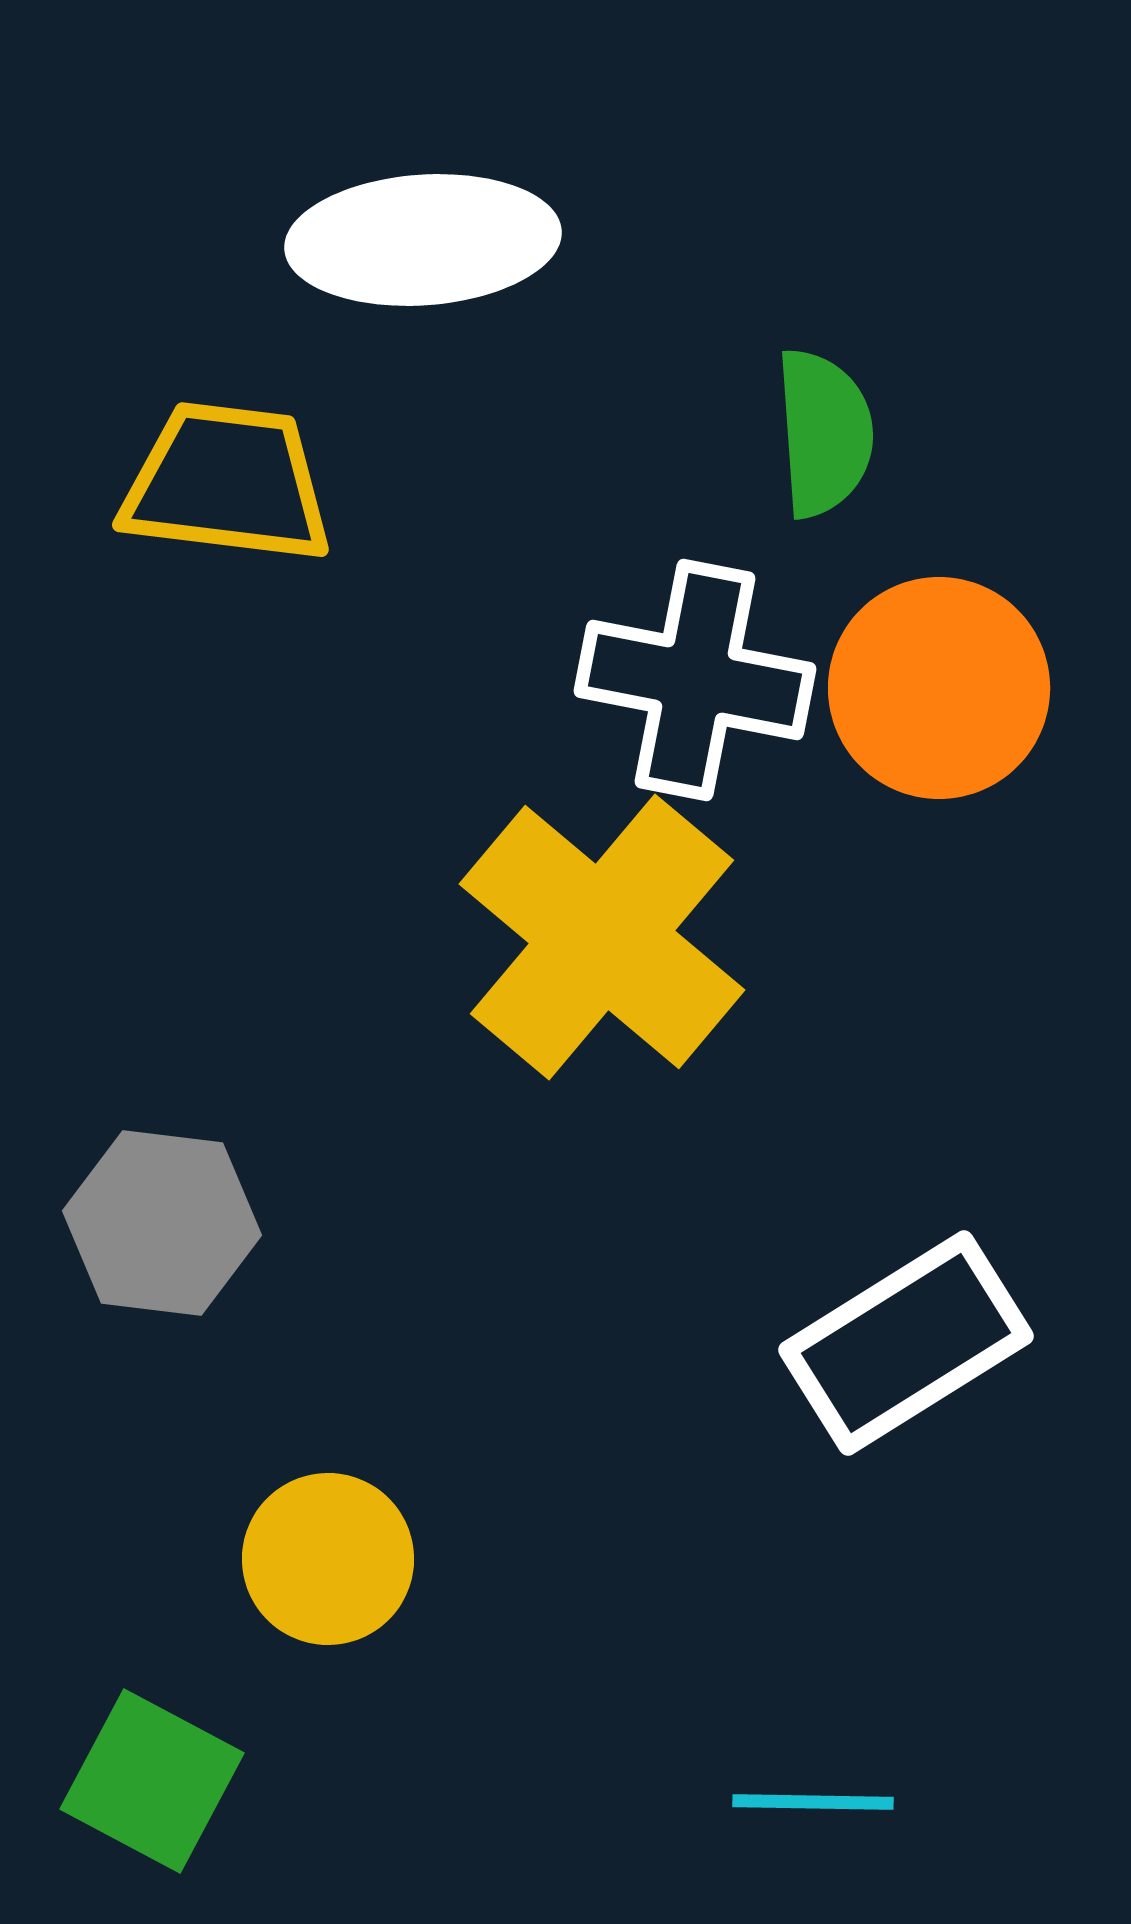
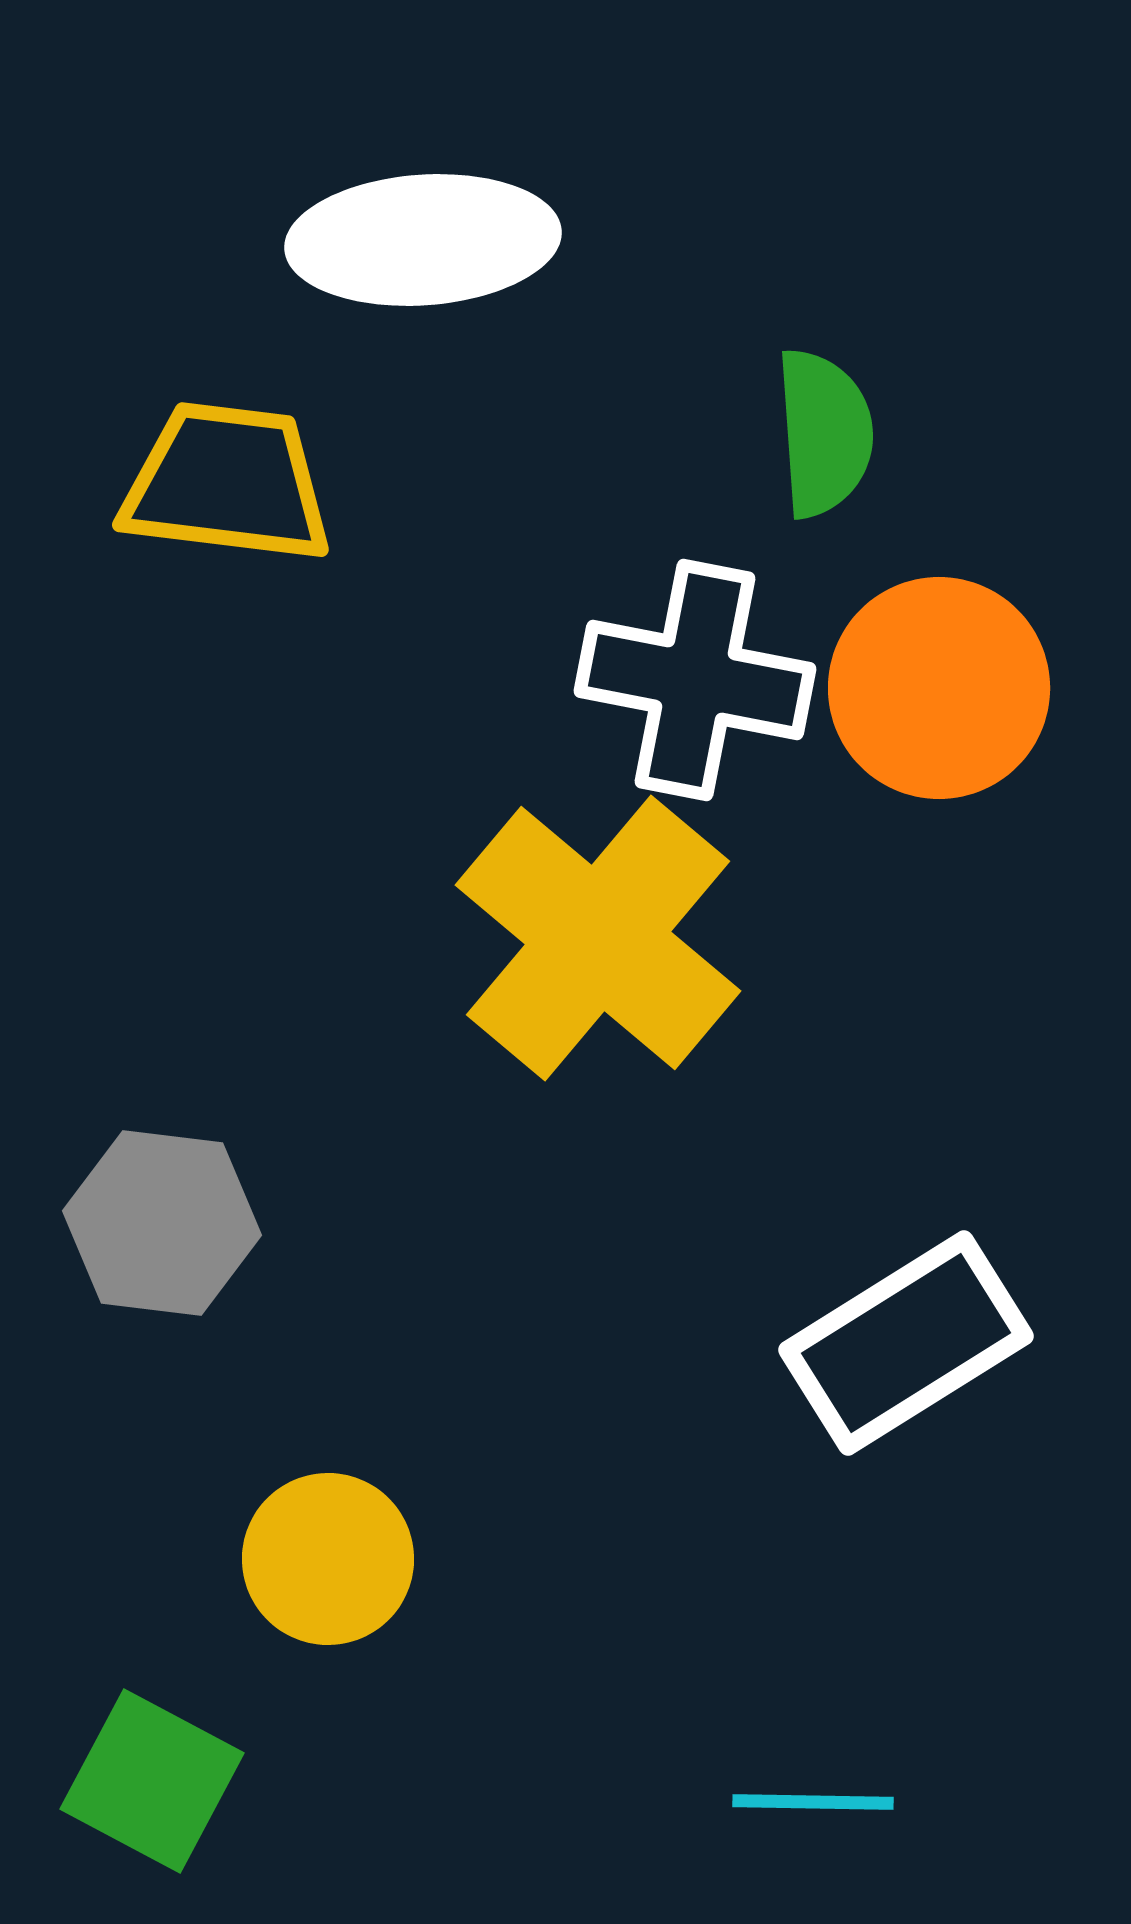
yellow cross: moved 4 px left, 1 px down
